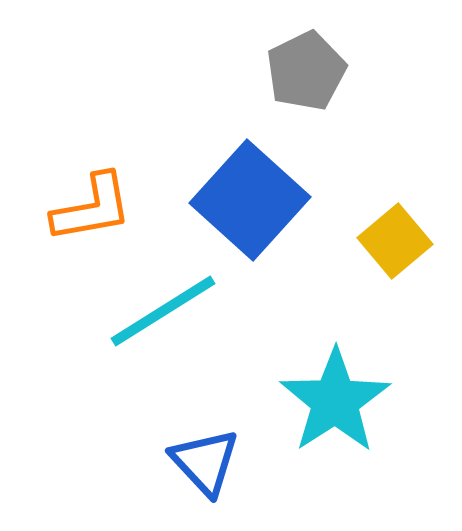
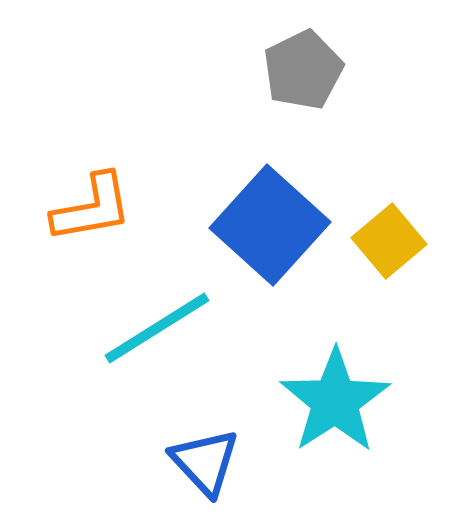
gray pentagon: moved 3 px left, 1 px up
blue square: moved 20 px right, 25 px down
yellow square: moved 6 px left
cyan line: moved 6 px left, 17 px down
